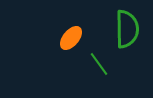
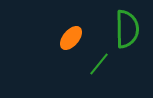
green line: rotated 75 degrees clockwise
